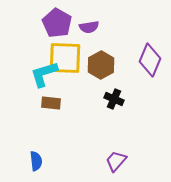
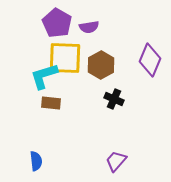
cyan L-shape: moved 2 px down
